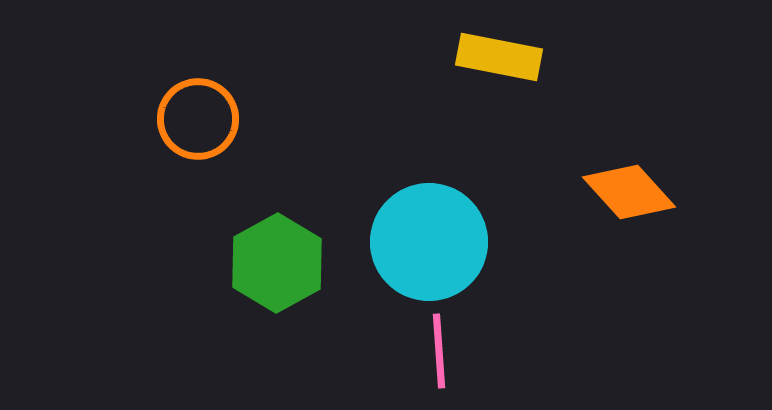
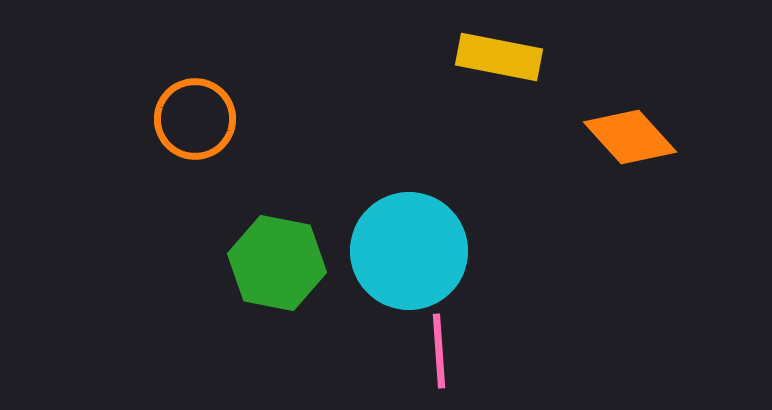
orange circle: moved 3 px left
orange diamond: moved 1 px right, 55 px up
cyan circle: moved 20 px left, 9 px down
green hexagon: rotated 20 degrees counterclockwise
